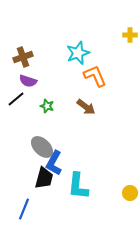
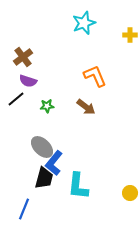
cyan star: moved 6 px right, 30 px up
brown cross: rotated 18 degrees counterclockwise
green star: rotated 24 degrees counterclockwise
blue L-shape: rotated 10 degrees clockwise
